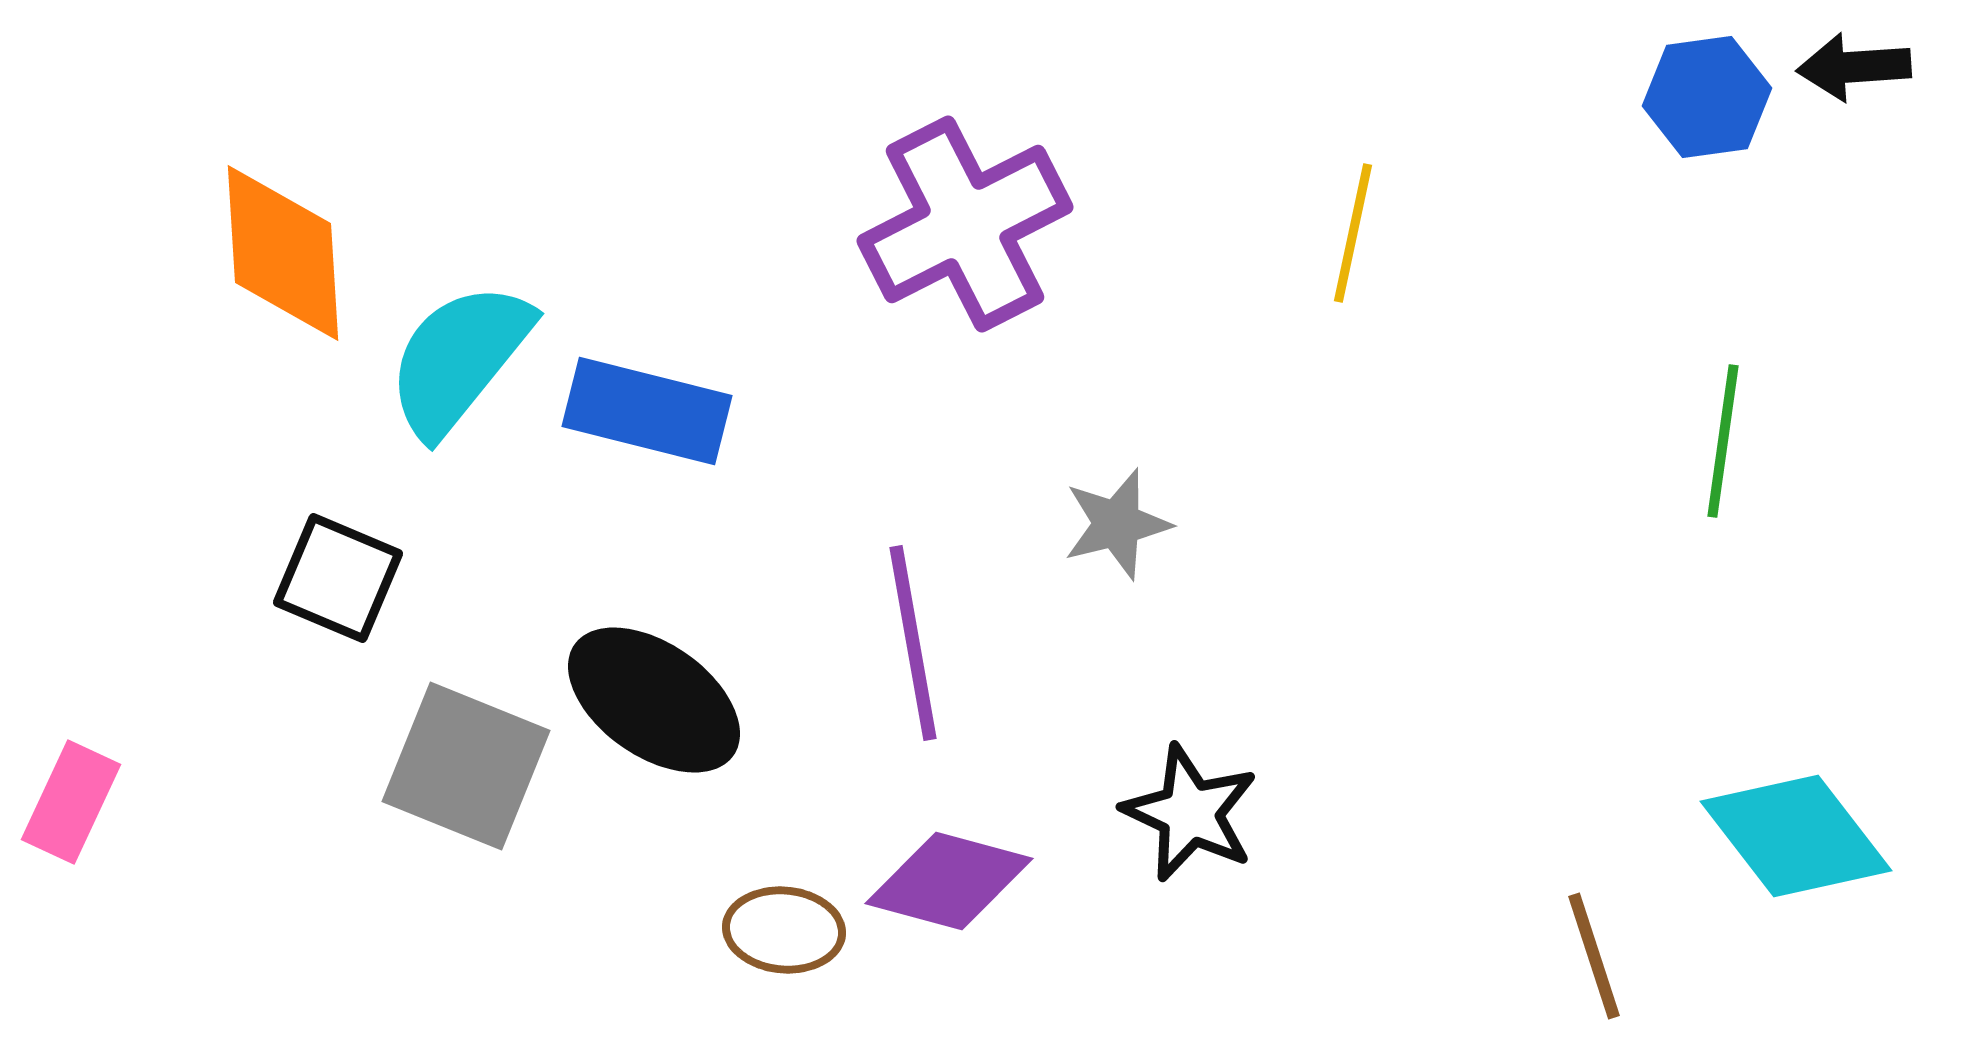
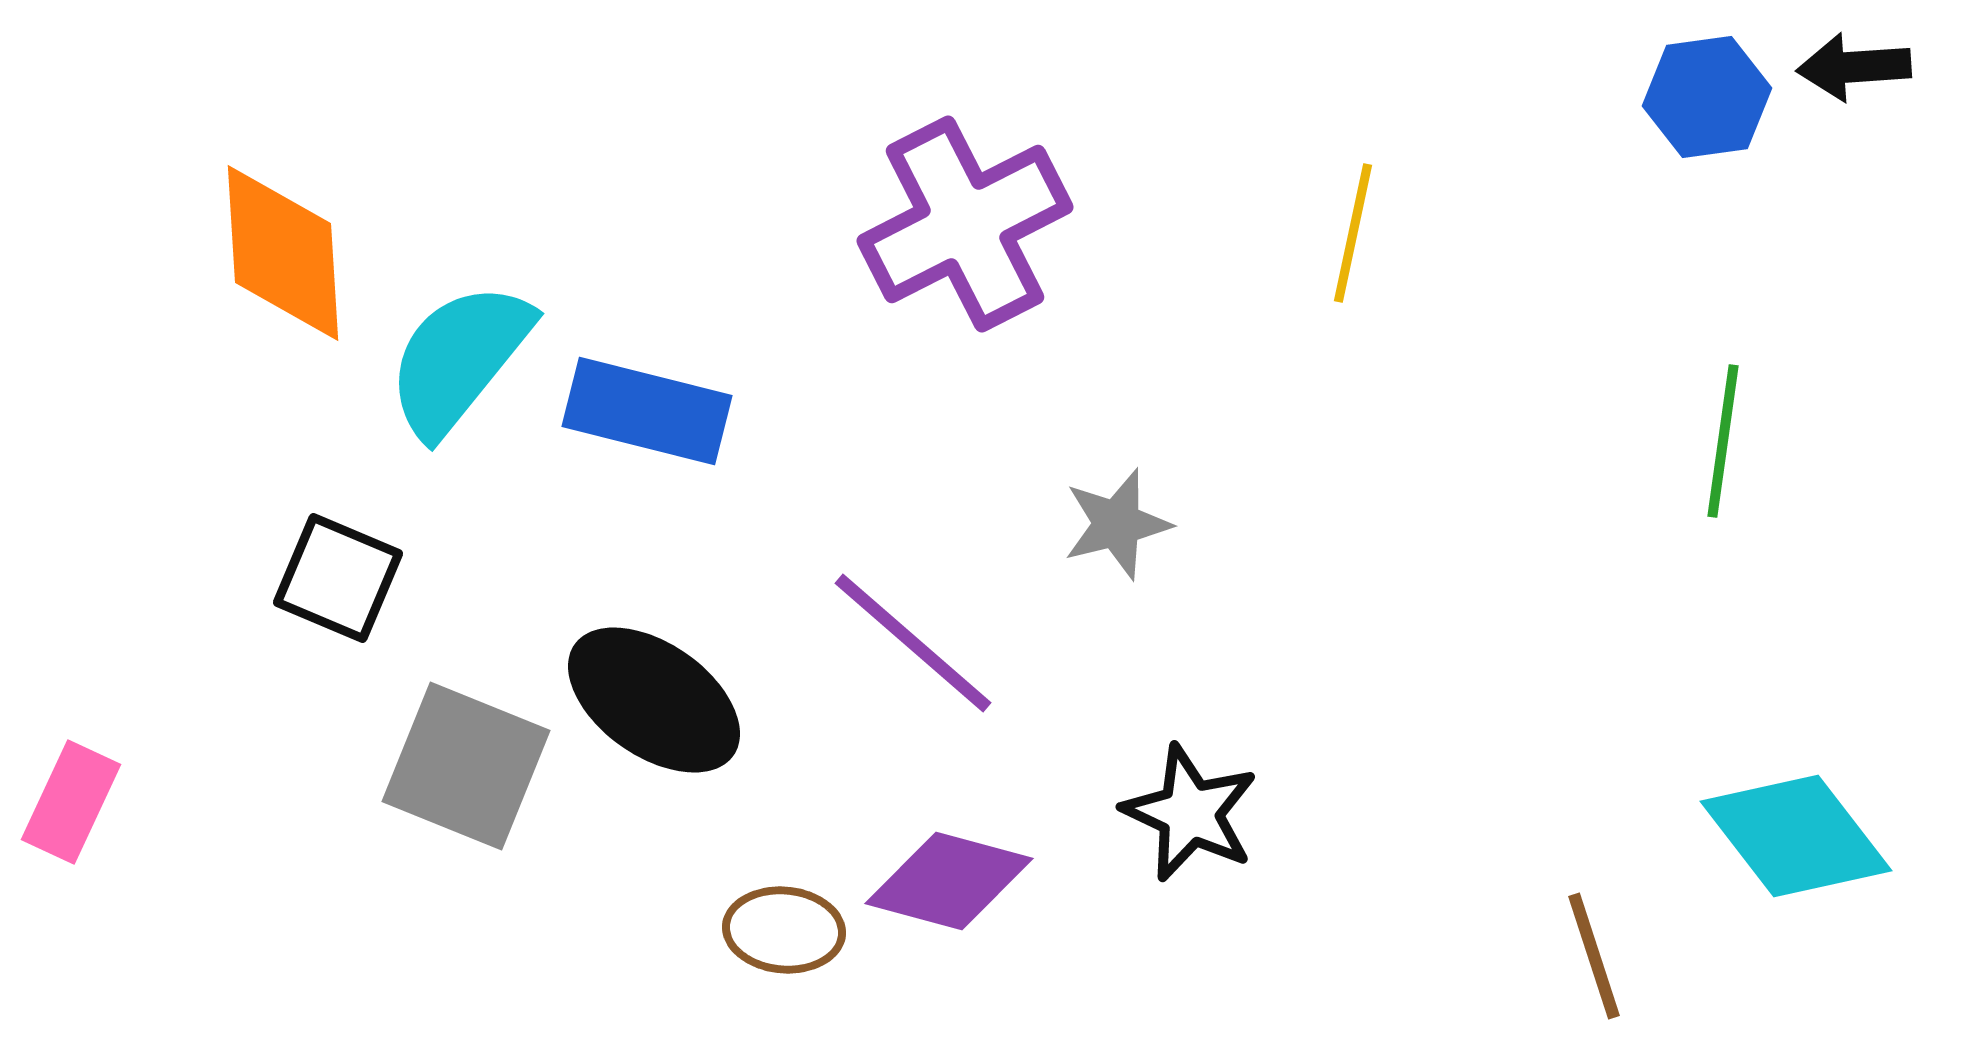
purple line: rotated 39 degrees counterclockwise
